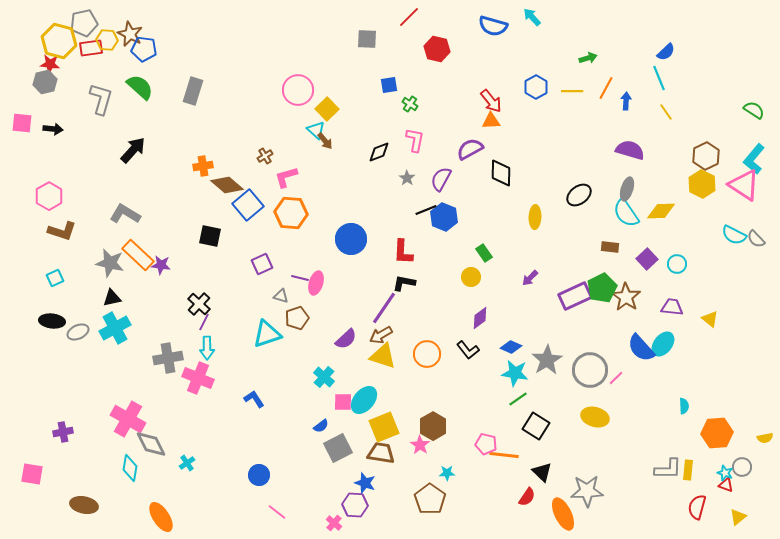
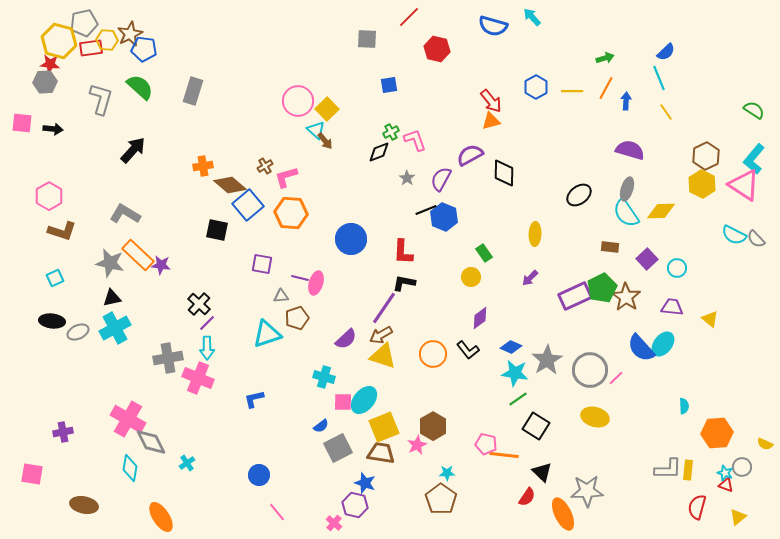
brown star at (130, 34): rotated 20 degrees clockwise
green arrow at (588, 58): moved 17 px right
gray hexagon at (45, 82): rotated 10 degrees clockwise
pink circle at (298, 90): moved 11 px down
green cross at (410, 104): moved 19 px left, 28 px down; rotated 28 degrees clockwise
orange triangle at (491, 121): rotated 12 degrees counterclockwise
pink L-shape at (415, 140): rotated 30 degrees counterclockwise
purple semicircle at (470, 149): moved 6 px down
brown cross at (265, 156): moved 10 px down
black diamond at (501, 173): moved 3 px right
brown diamond at (227, 185): moved 3 px right
yellow ellipse at (535, 217): moved 17 px down
black square at (210, 236): moved 7 px right, 6 px up
purple square at (262, 264): rotated 35 degrees clockwise
cyan circle at (677, 264): moved 4 px down
gray triangle at (281, 296): rotated 21 degrees counterclockwise
purple line at (204, 322): moved 3 px right, 1 px down; rotated 18 degrees clockwise
orange circle at (427, 354): moved 6 px right
cyan cross at (324, 377): rotated 25 degrees counterclockwise
blue L-shape at (254, 399): rotated 70 degrees counterclockwise
yellow semicircle at (765, 438): moved 6 px down; rotated 35 degrees clockwise
gray diamond at (151, 444): moved 2 px up
pink star at (420, 445): moved 3 px left; rotated 12 degrees clockwise
brown pentagon at (430, 499): moved 11 px right
purple hexagon at (355, 505): rotated 10 degrees clockwise
pink line at (277, 512): rotated 12 degrees clockwise
